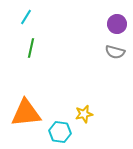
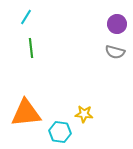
green line: rotated 18 degrees counterclockwise
yellow star: rotated 18 degrees clockwise
